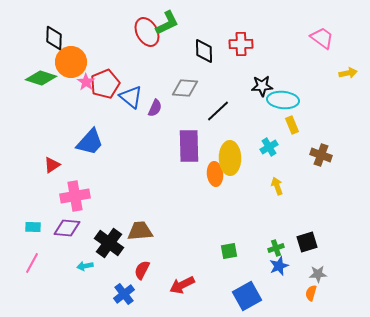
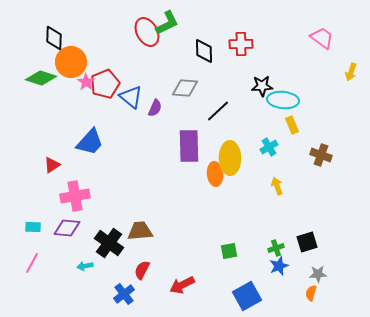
yellow arrow at (348, 73): moved 3 px right, 1 px up; rotated 120 degrees clockwise
